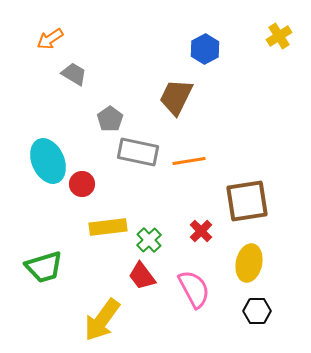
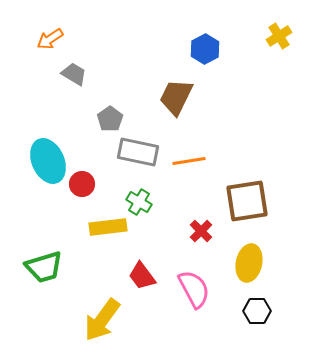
green cross: moved 10 px left, 38 px up; rotated 15 degrees counterclockwise
